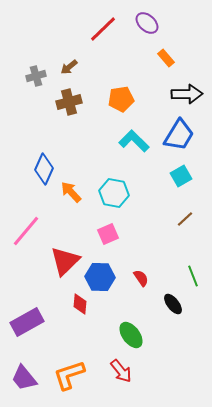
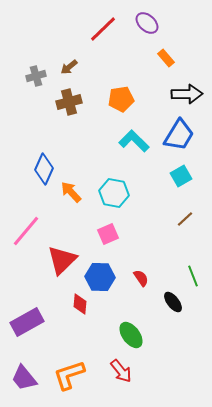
red triangle: moved 3 px left, 1 px up
black ellipse: moved 2 px up
